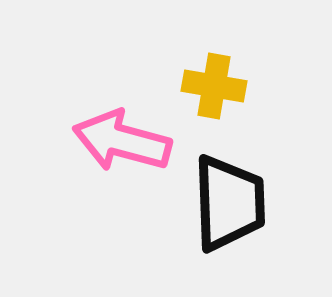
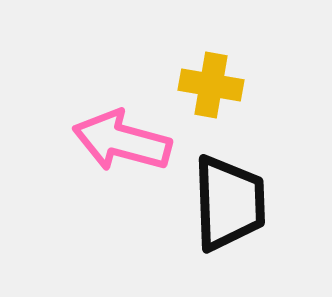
yellow cross: moved 3 px left, 1 px up
